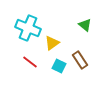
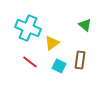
brown rectangle: rotated 42 degrees clockwise
